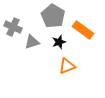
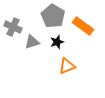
orange rectangle: moved 4 px up
black star: moved 2 px left
